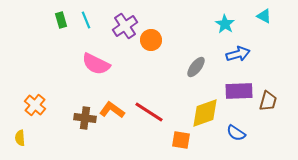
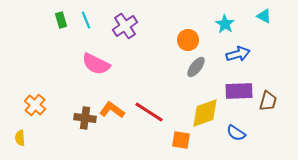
orange circle: moved 37 px right
